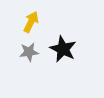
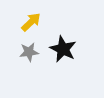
yellow arrow: rotated 20 degrees clockwise
